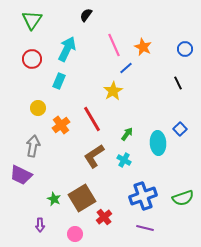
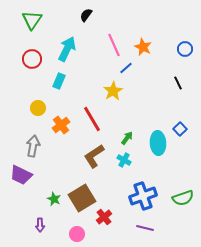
green arrow: moved 4 px down
pink circle: moved 2 px right
